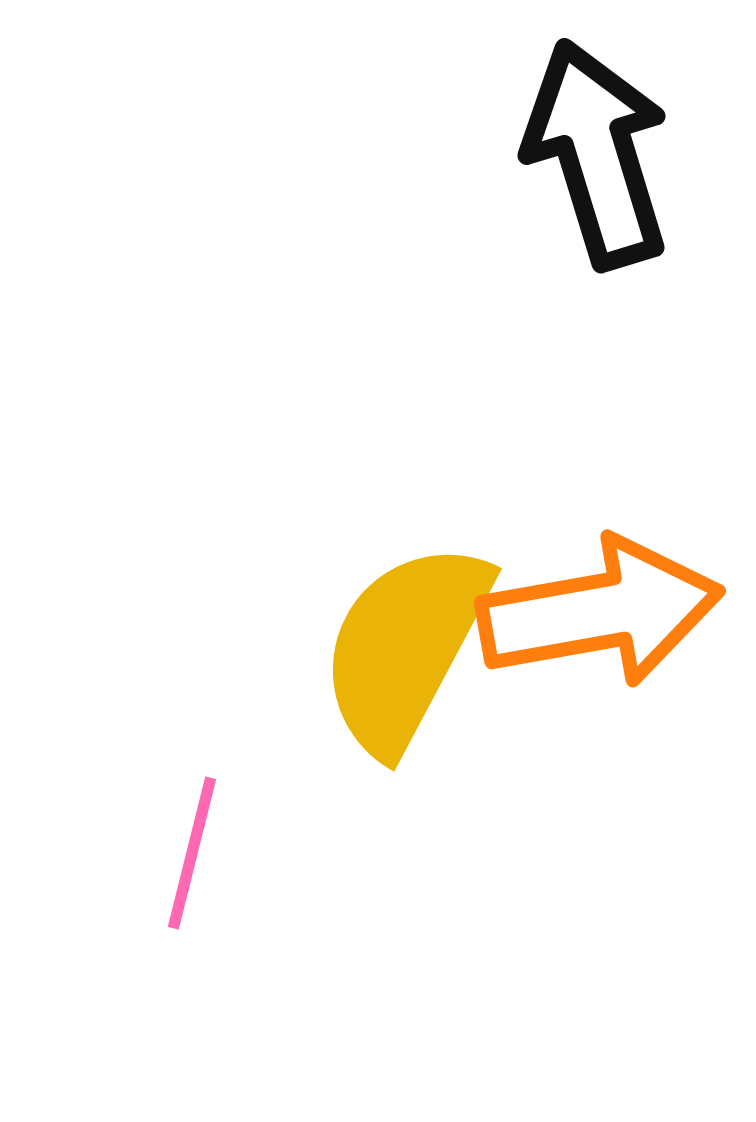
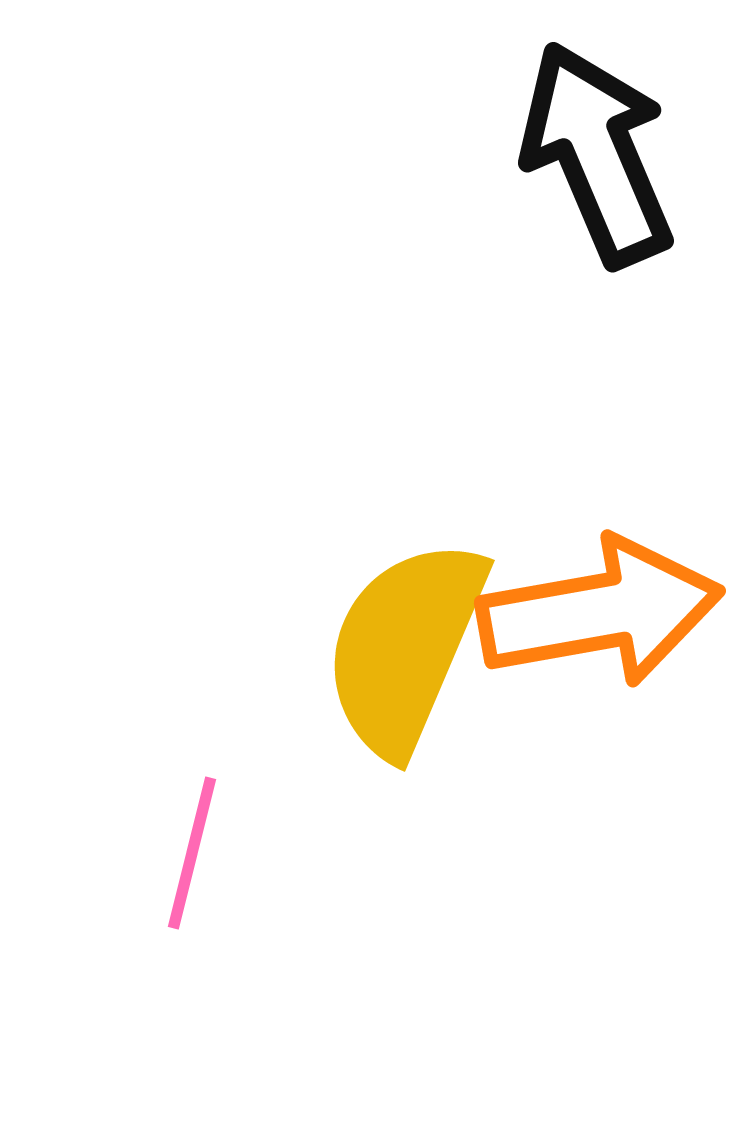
black arrow: rotated 6 degrees counterclockwise
yellow semicircle: rotated 5 degrees counterclockwise
